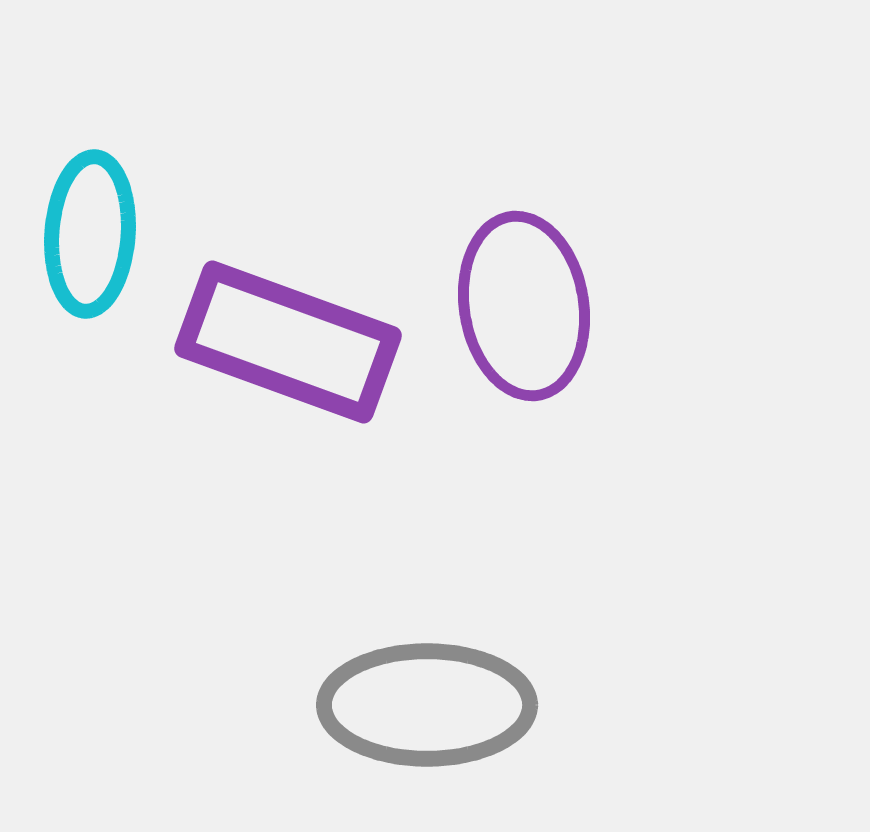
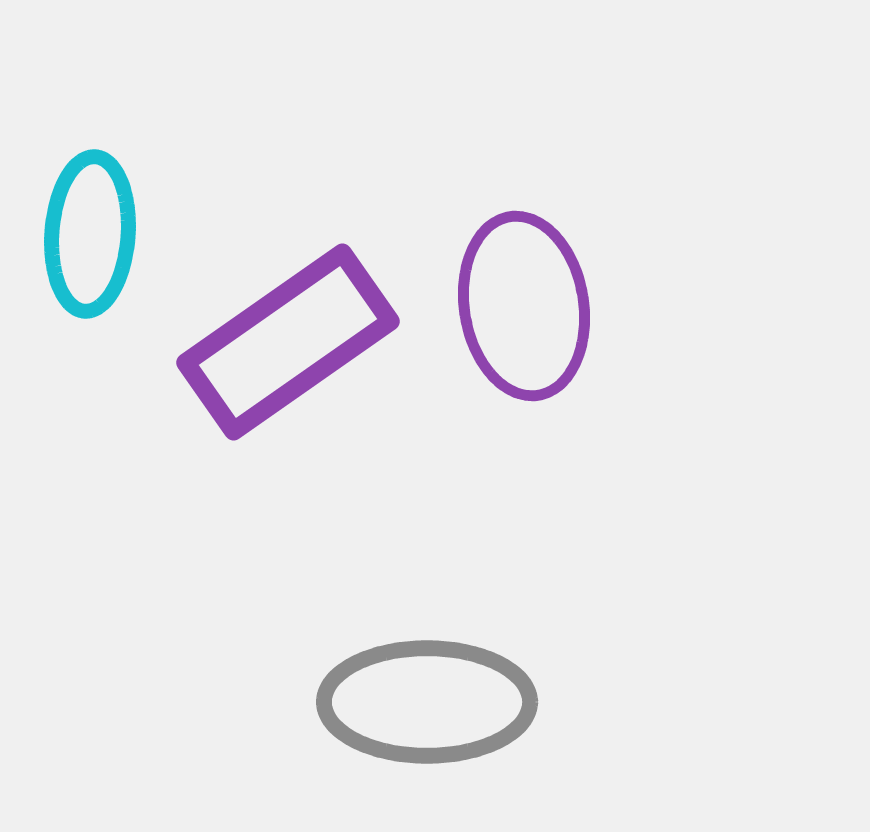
purple rectangle: rotated 55 degrees counterclockwise
gray ellipse: moved 3 px up
